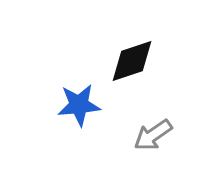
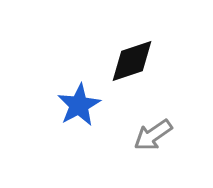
blue star: rotated 24 degrees counterclockwise
